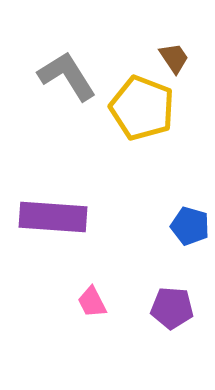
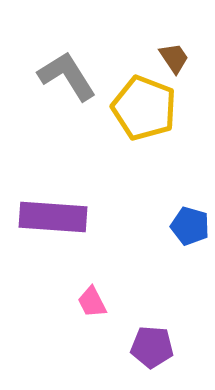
yellow pentagon: moved 2 px right
purple pentagon: moved 20 px left, 39 px down
